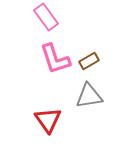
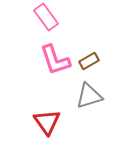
pink L-shape: moved 1 px down
gray triangle: rotated 8 degrees counterclockwise
red triangle: moved 1 px left, 2 px down
